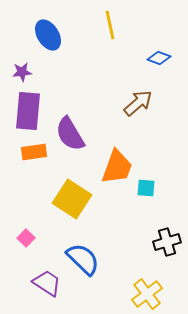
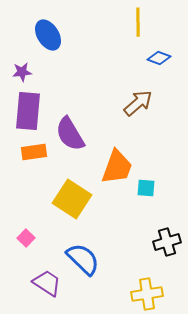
yellow line: moved 28 px right, 3 px up; rotated 12 degrees clockwise
yellow cross: rotated 28 degrees clockwise
